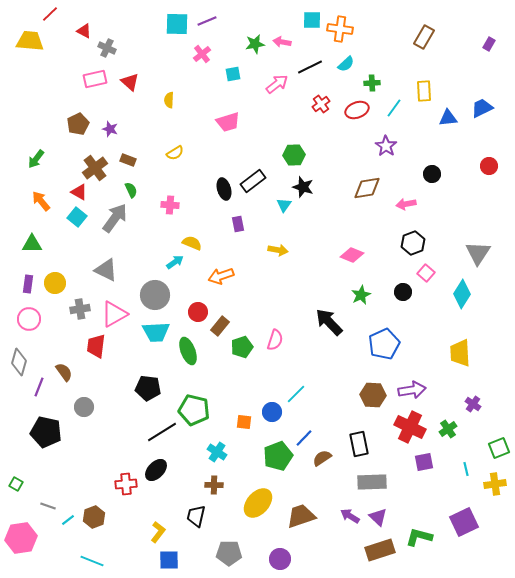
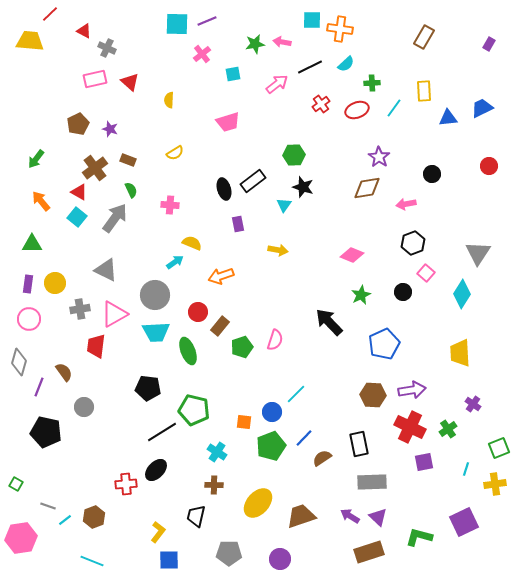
purple star at (386, 146): moved 7 px left, 11 px down
green pentagon at (278, 456): moved 7 px left, 10 px up
cyan line at (466, 469): rotated 32 degrees clockwise
cyan line at (68, 520): moved 3 px left
brown rectangle at (380, 550): moved 11 px left, 2 px down
